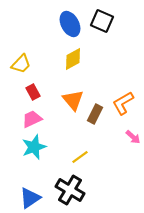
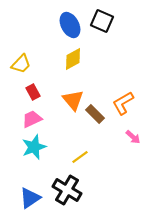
blue ellipse: moved 1 px down
brown rectangle: rotated 72 degrees counterclockwise
black cross: moved 3 px left
